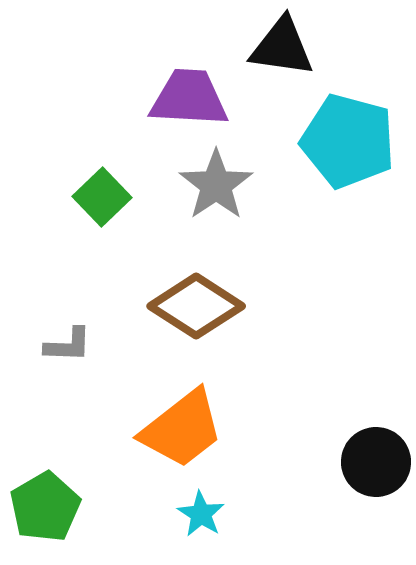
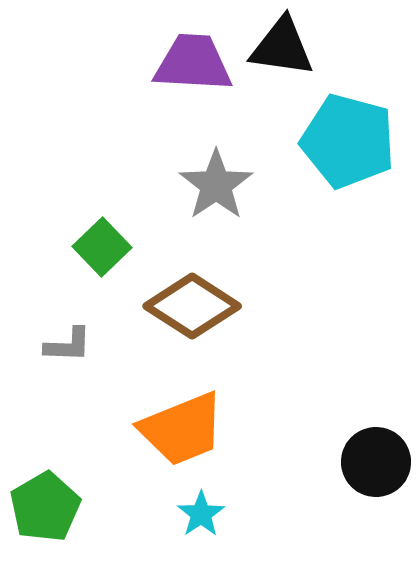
purple trapezoid: moved 4 px right, 35 px up
green square: moved 50 px down
brown diamond: moved 4 px left
orange trapezoid: rotated 16 degrees clockwise
cyan star: rotated 6 degrees clockwise
